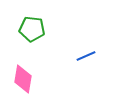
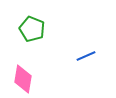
green pentagon: rotated 15 degrees clockwise
